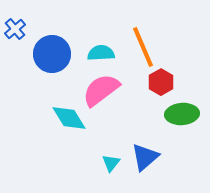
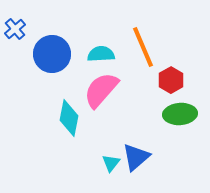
cyan semicircle: moved 1 px down
red hexagon: moved 10 px right, 2 px up
pink semicircle: rotated 12 degrees counterclockwise
green ellipse: moved 2 px left
cyan diamond: rotated 42 degrees clockwise
blue triangle: moved 9 px left
